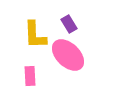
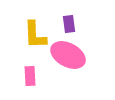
purple rectangle: rotated 24 degrees clockwise
pink ellipse: rotated 16 degrees counterclockwise
